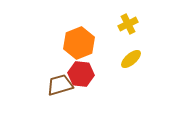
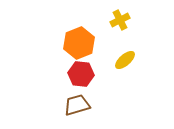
yellow cross: moved 8 px left, 4 px up
yellow ellipse: moved 6 px left, 1 px down
brown trapezoid: moved 17 px right, 20 px down
